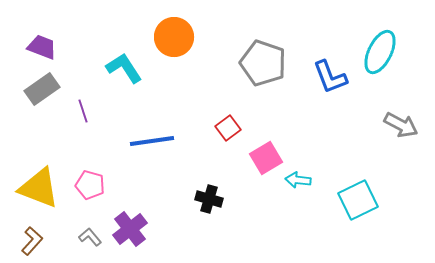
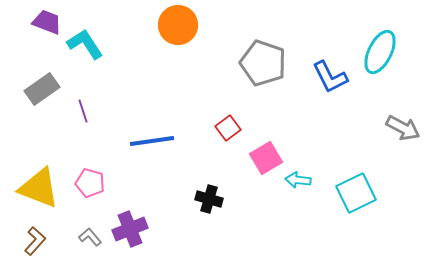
orange circle: moved 4 px right, 12 px up
purple trapezoid: moved 5 px right, 25 px up
cyan L-shape: moved 39 px left, 24 px up
blue L-shape: rotated 6 degrees counterclockwise
gray arrow: moved 2 px right, 3 px down
pink pentagon: moved 2 px up
cyan square: moved 2 px left, 7 px up
purple cross: rotated 16 degrees clockwise
brown L-shape: moved 3 px right
